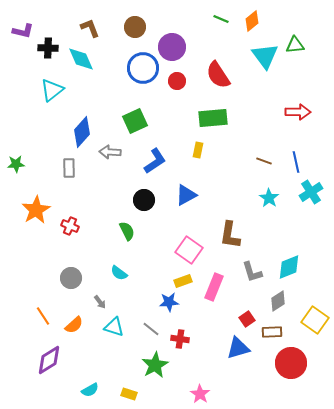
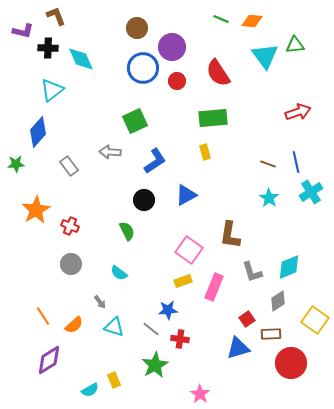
orange diamond at (252, 21): rotated 45 degrees clockwise
brown circle at (135, 27): moved 2 px right, 1 px down
brown L-shape at (90, 28): moved 34 px left, 12 px up
red semicircle at (218, 75): moved 2 px up
red arrow at (298, 112): rotated 20 degrees counterclockwise
blue diamond at (82, 132): moved 44 px left
yellow rectangle at (198, 150): moved 7 px right, 2 px down; rotated 28 degrees counterclockwise
brown line at (264, 161): moved 4 px right, 3 px down
gray rectangle at (69, 168): moved 2 px up; rotated 36 degrees counterclockwise
gray circle at (71, 278): moved 14 px up
blue star at (169, 302): moved 1 px left, 8 px down
brown rectangle at (272, 332): moved 1 px left, 2 px down
yellow rectangle at (129, 394): moved 15 px left, 14 px up; rotated 49 degrees clockwise
